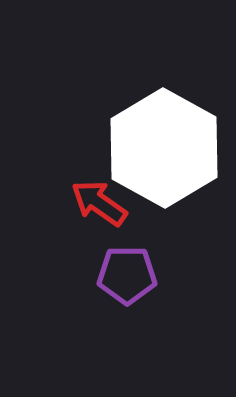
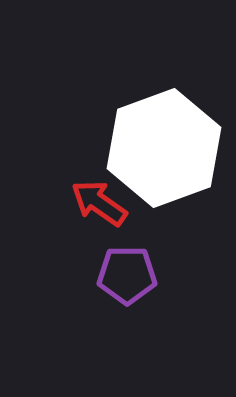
white hexagon: rotated 11 degrees clockwise
